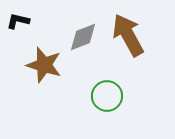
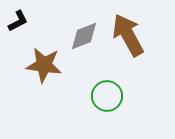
black L-shape: rotated 140 degrees clockwise
gray diamond: moved 1 px right, 1 px up
brown star: rotated 9 degrees counterclockwise
